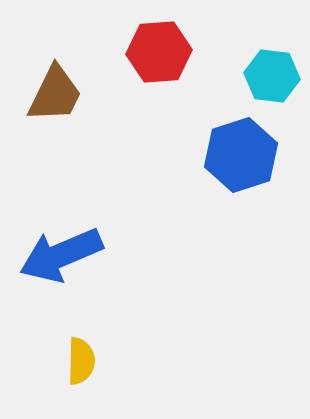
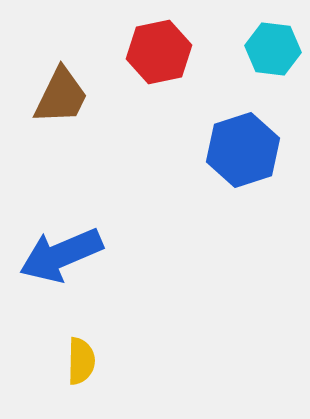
red hexagon: rotated 8 degrees counterclockwise
cyan hexagon: moved 1 px right, 27 px up
brown trapezoid: moved 6 px right, 2 px down
blue hexagon: moved 2 px right, 5 px up
